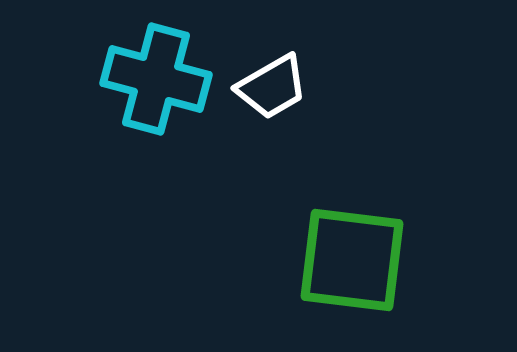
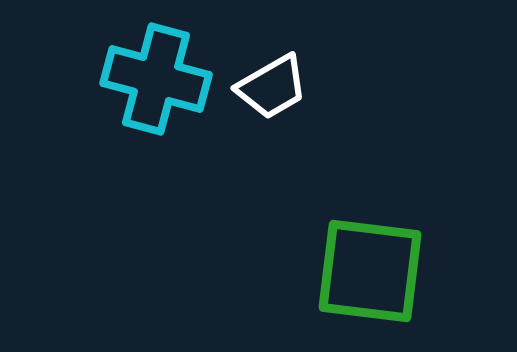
green square: moved 18 px right, 11 px down
